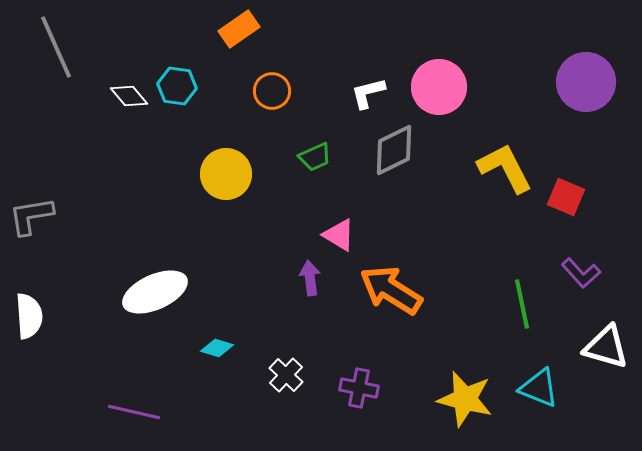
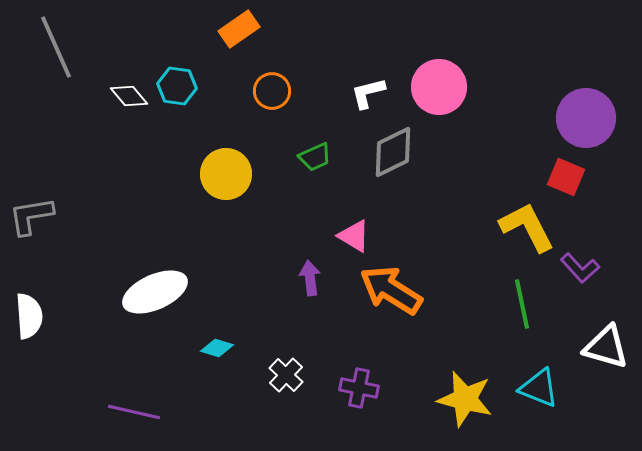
purple circle: moved 36 px down
gray diamond: moved 1 px left, 2 px down
yellow L-shape: moved 22 px right, 59 px down
red square: moved 20 px up
pink triangle: moved 15 px right, 1 px down
purple L-shape: moved 1 px left, 5 px up
